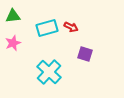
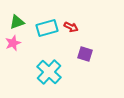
green triangle: moved 4 px right, 6 px down; rotated 14 degrees counterclockwise
